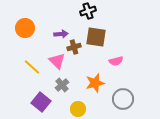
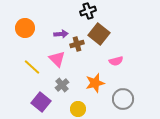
brown square: moved 3 px right, 3 px up; rotated 30 degrees clockwise
brown cross: moved 3 px right, 3 px up
pink triangle: moved 2 px up
